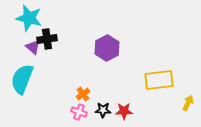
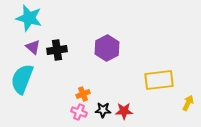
black cross: moved 10 px right, 11 px down
orange cross: rotated 16 degrees clockwise
